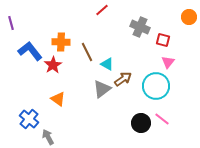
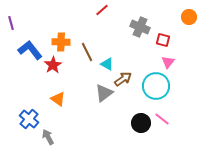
blue L-shape: moved 1 px up
gray triangle: moved 2 px right, 4 px down
